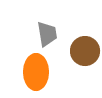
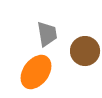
orange ellipse: rotated 36 degrees clockwise
